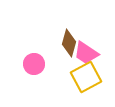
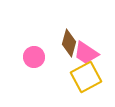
pink circle: moved 7 px up
